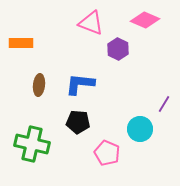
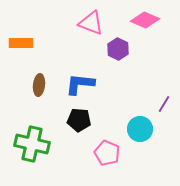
black pentagon: moved 1 px right, 2 px up
